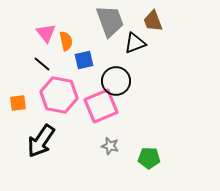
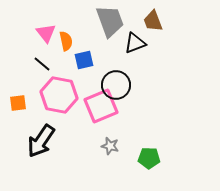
black circle: moved 4 px down
